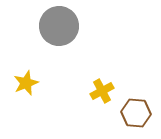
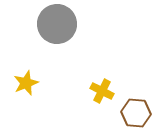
gray circle: moved 2 px left, 2 px up
yellow cross: rotated 35 degrees counterclockwise
